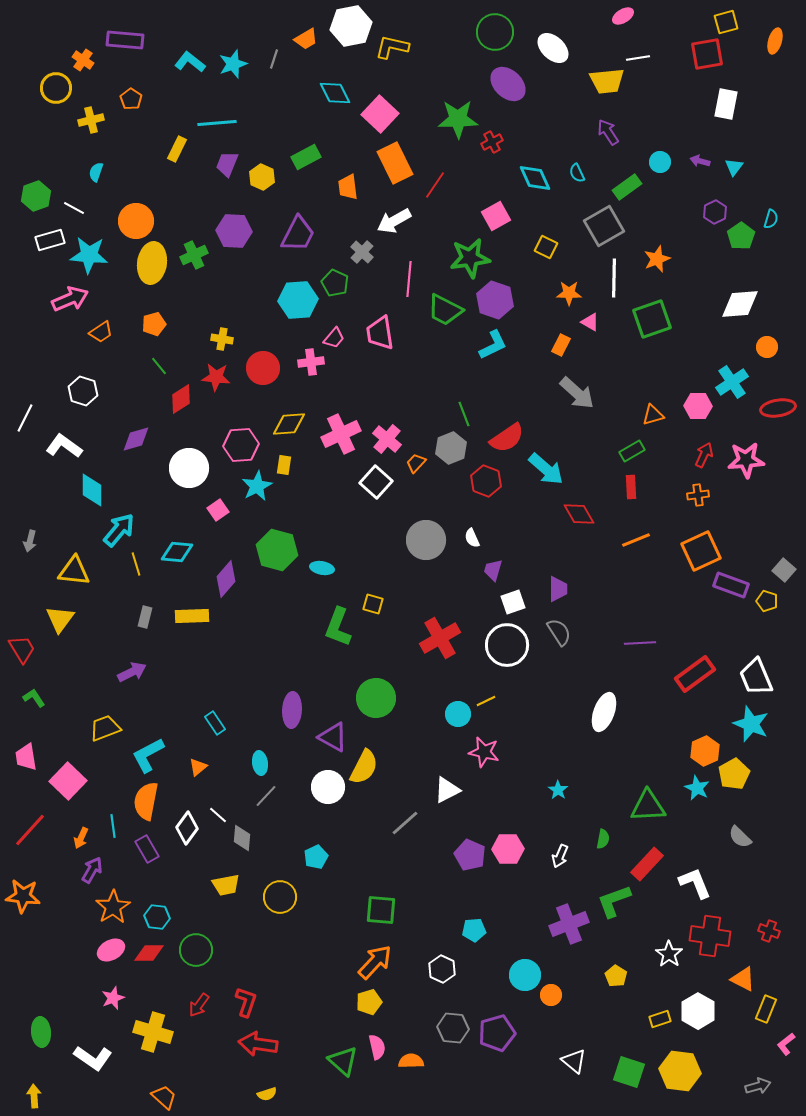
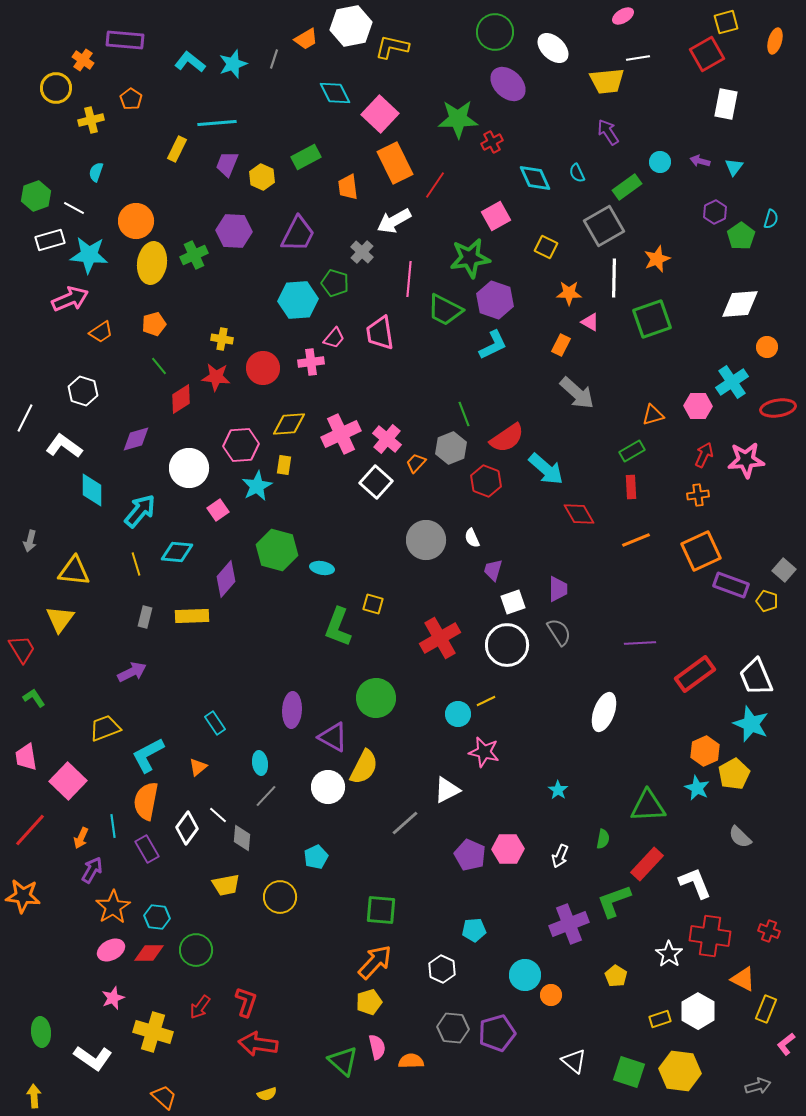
red square at (707, 54): rotated 20 degrees counterclockwise
green pentagon at (335, 283): rotated 8 degrees counterclockwise
cyan arrow at (119, 530): moved 21 px right, 19 px up
red arrow at (199, 1005): moved 1 px right, 2 px down
